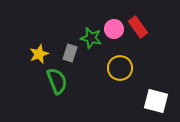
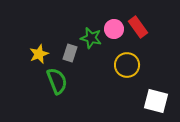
yellow circle: moved 7 px right, 3 px up
